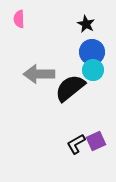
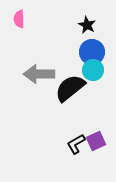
black star: moved 1 px right, 1 px down
